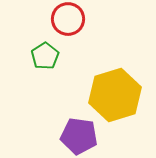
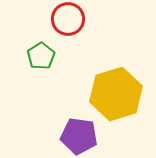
green pentagon: moved 4 px left
yellow hexagon: moved 1 px right, 1 px up
